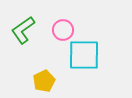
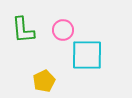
green L-shape: rotated 60 degrees counterclockwise
cyan square: moved 3 px right
